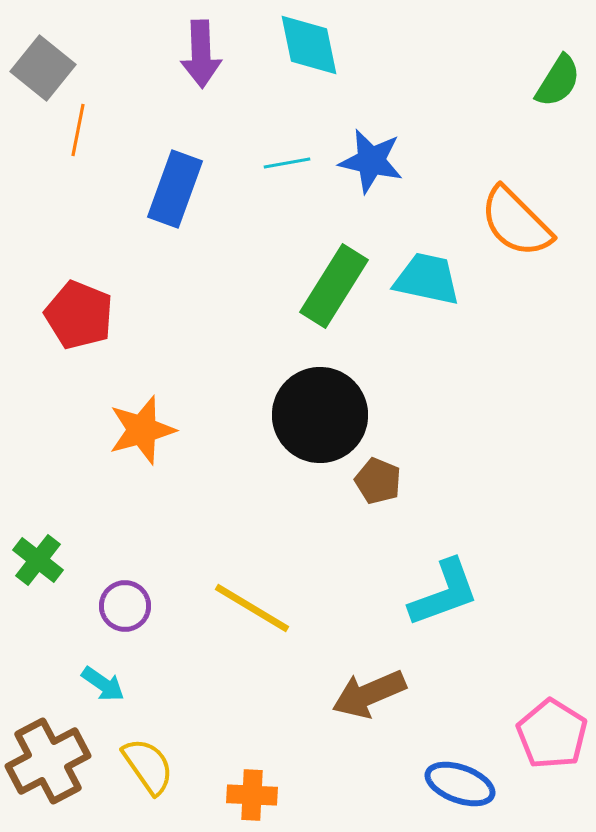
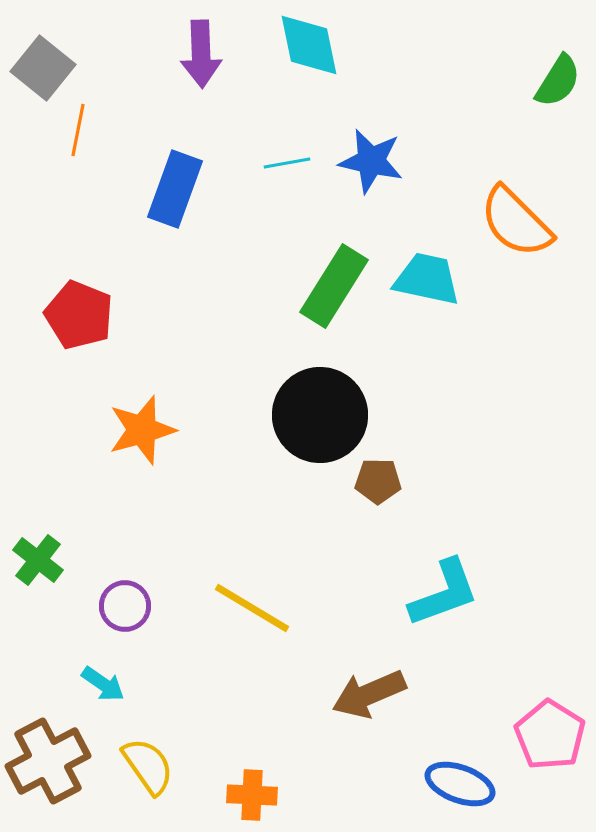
brown pentagon: rotated 21 degrees counterclockwise
pink pentagon: moved 2 px left, 1 px down
